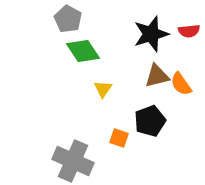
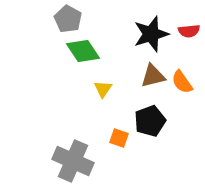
brown triangle: moved 4 px left
orange semicircle: moved 1 px right, 2 px up
